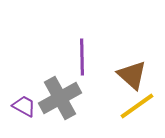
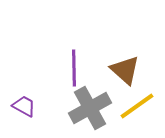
purple line: moved 8 px left, 11 px down
brown triangle: moved 7 px left, 5 px up
gray cross: moved 30 px right, 10 px down
